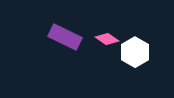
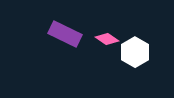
purple rectangle: moved 3 px up
